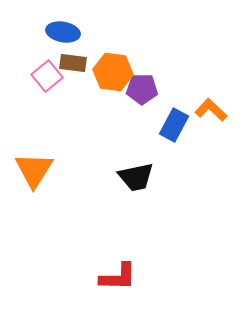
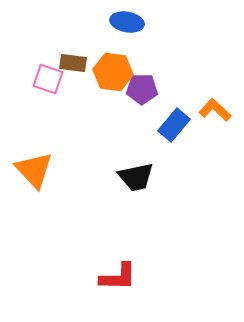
blue ellipse: moved 64 px right, 10 px up
pink square: moved 1 px right, 3 px down; rotated 32 degrees counterclockwise
orange L-shape: moved 4 px right
blue rectangle: rotated 12 degrees clockwise
orange triangle: rotated 15 degrees counterclockwise
